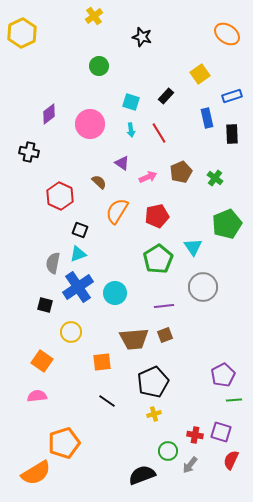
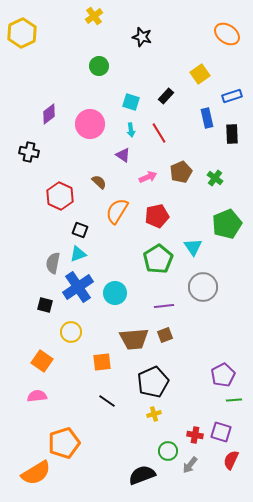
purple triangle at (122, 163): moved 1 px right, 8 px up
